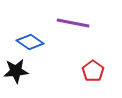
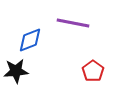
blue diamond: moved 2 px up; rotated 56 degrees counterclockwise
